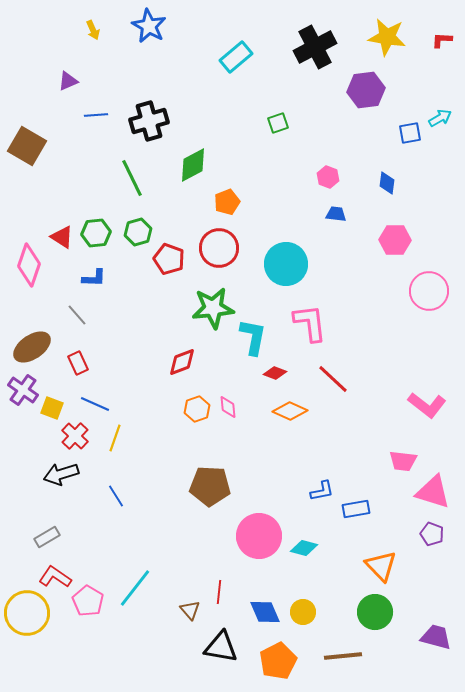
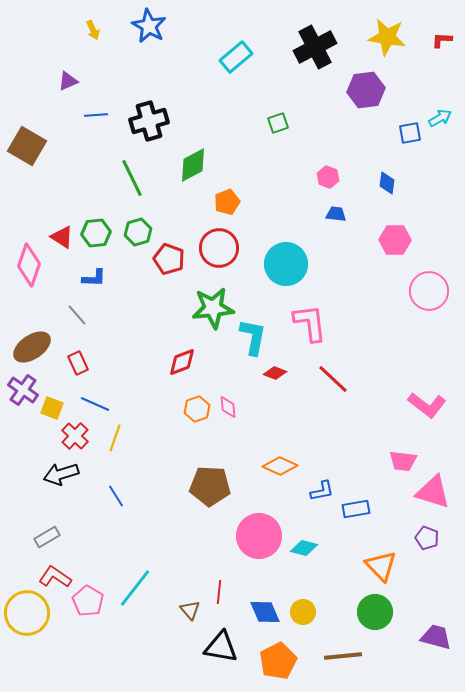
orange diamond at (290, 411): moved 10 px left, 55 px down
purple pentagon at (432, 534): moved 5 px left, 4 px down
